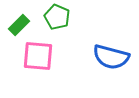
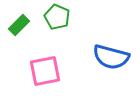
pink square: moved 7 px right, 15 px down; rotated 16 degrees counterclockwise
